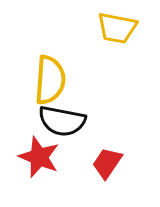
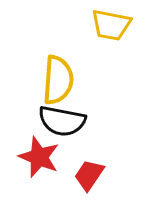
yellow trapezoid: moved 6 px left, 3 px up
yellow semicircle: moved 8 px right
red trapezoid: moved 18 px left, 12 px down
